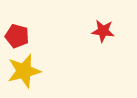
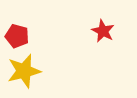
red star: rotated 20 degrees clockwise
